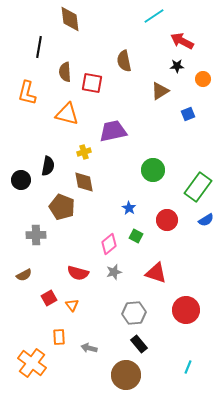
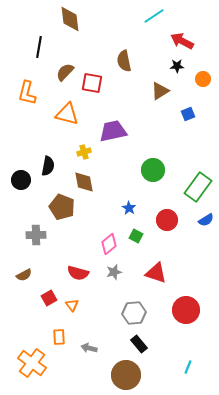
brown semicircle at (65, 72): rotated 48 degrees clockwise
